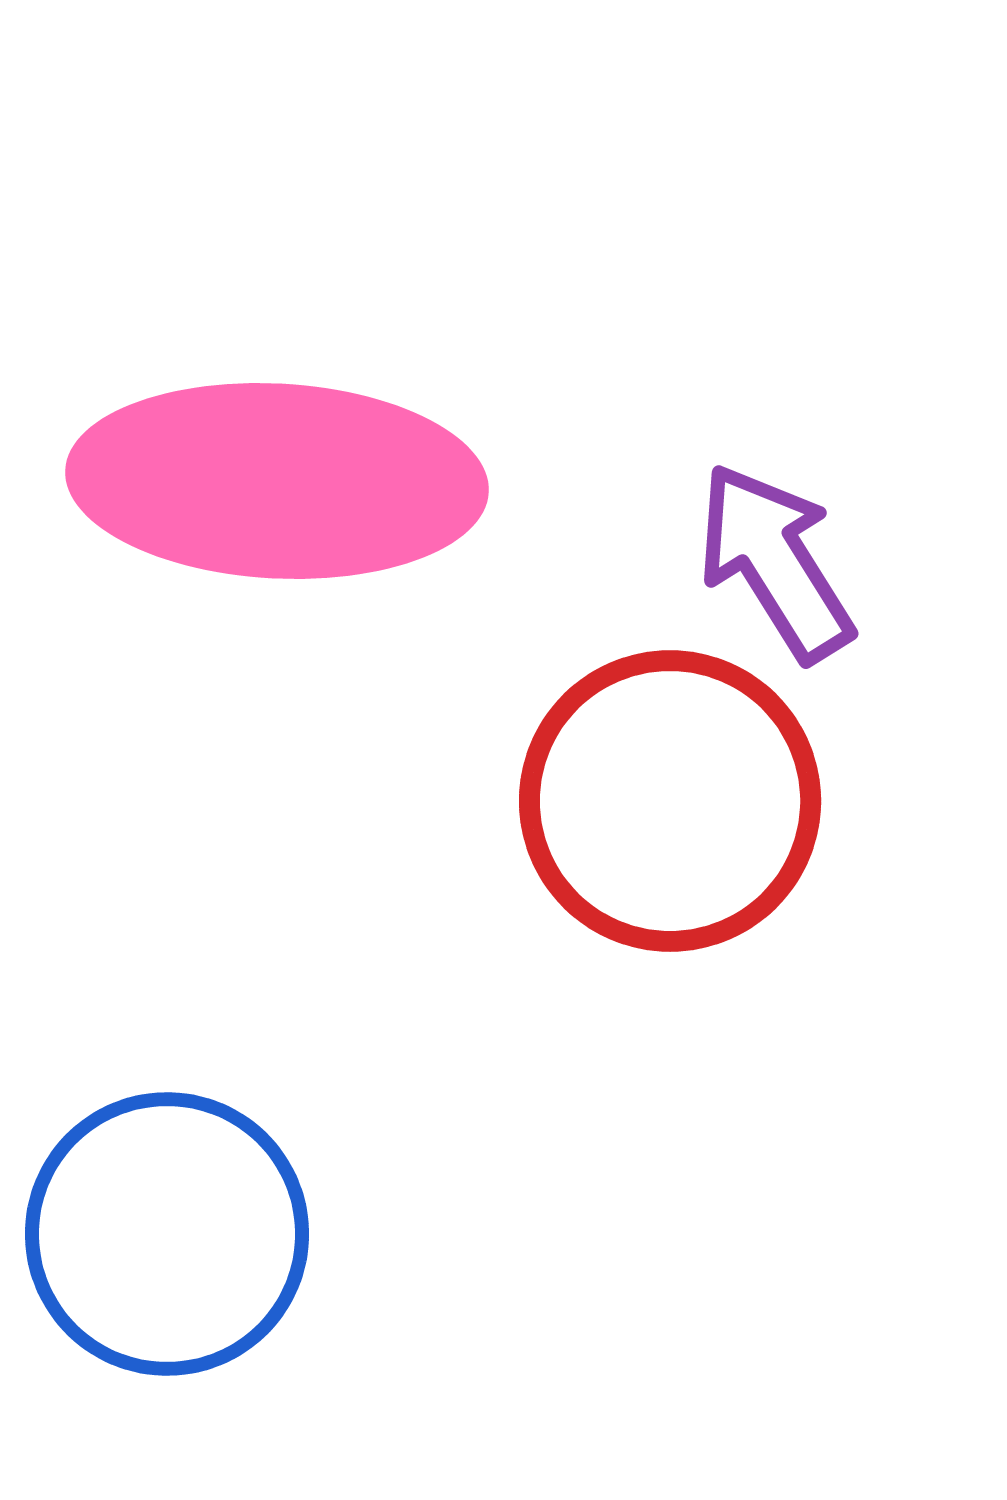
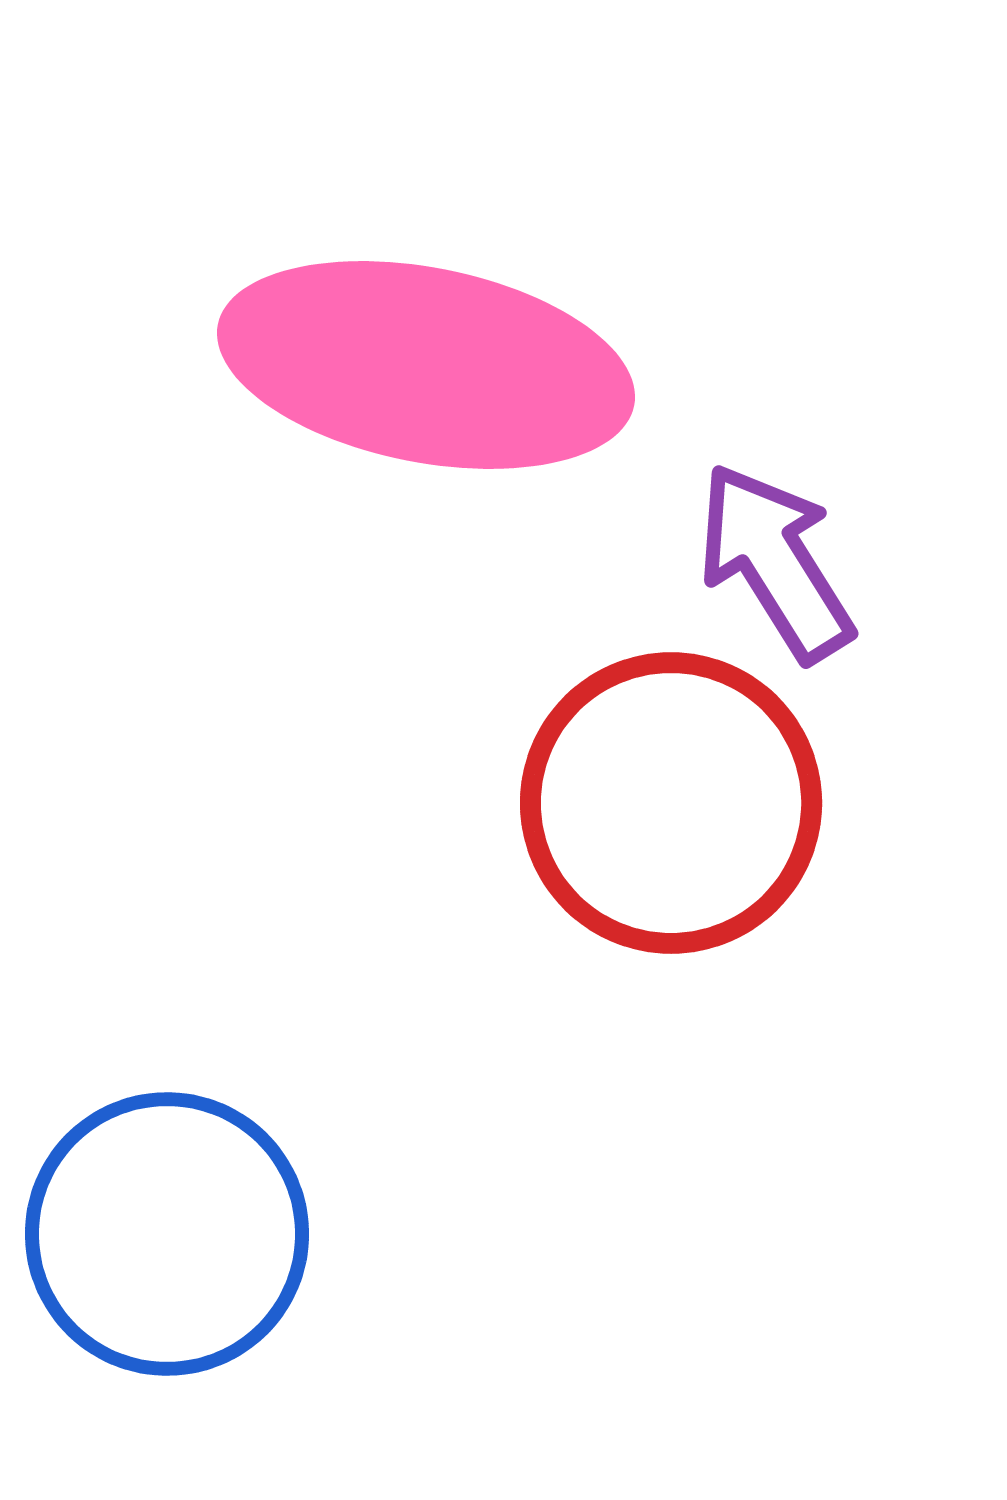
pink ellipse: moved 149 px right, 116 px up; rotated 8 degrees clockwise
red circle: moved 1 px right, 2 px down
